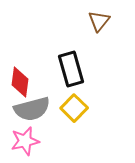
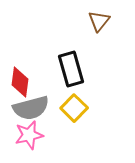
gray semicircle: moved 1 px left, 1 px up
pink star: moved 4 px right, 6 px up
